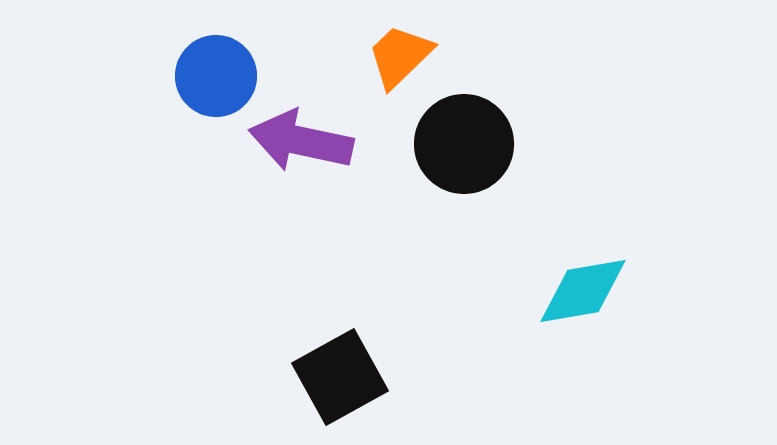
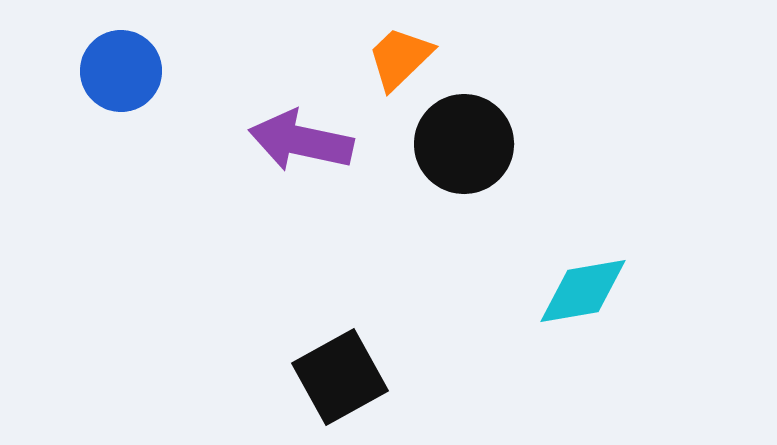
orange trapezoid: moved 2 px down
blue circle: moved 95 px left, 5 px up
